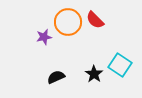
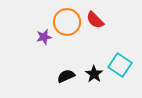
orange circle: moved 1 px left
black semicircle: moved 10 px right, 1 px up
